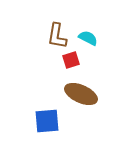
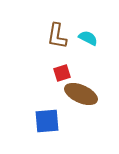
red square: moved 9 px left, 13 px down
